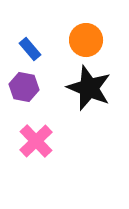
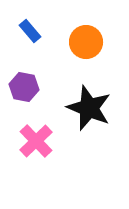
orange circle: moved 2 px down
blue rectangle: moved 18 px up
black star: moved 20 px down
